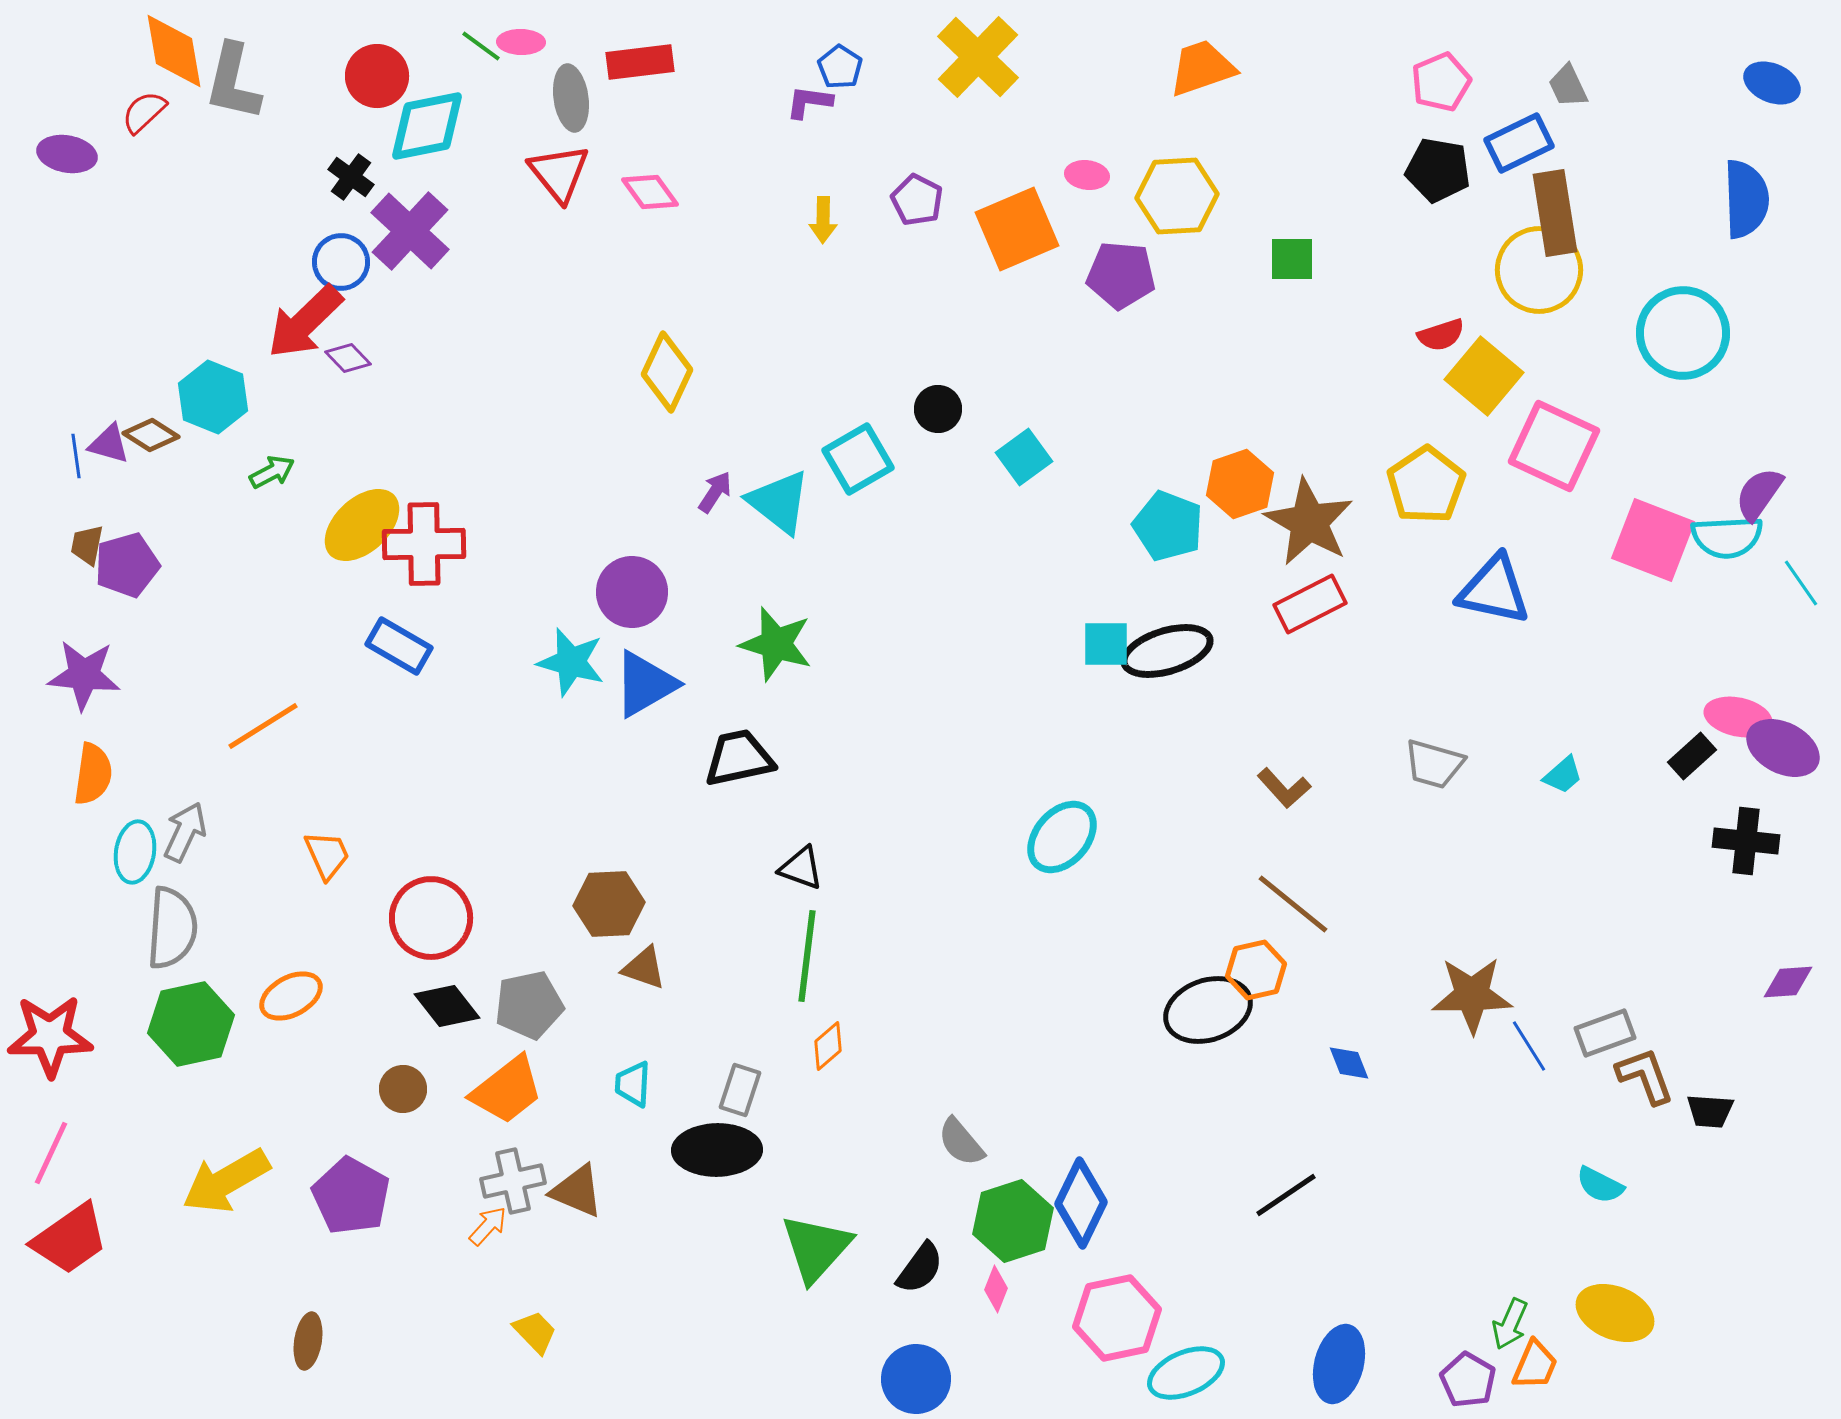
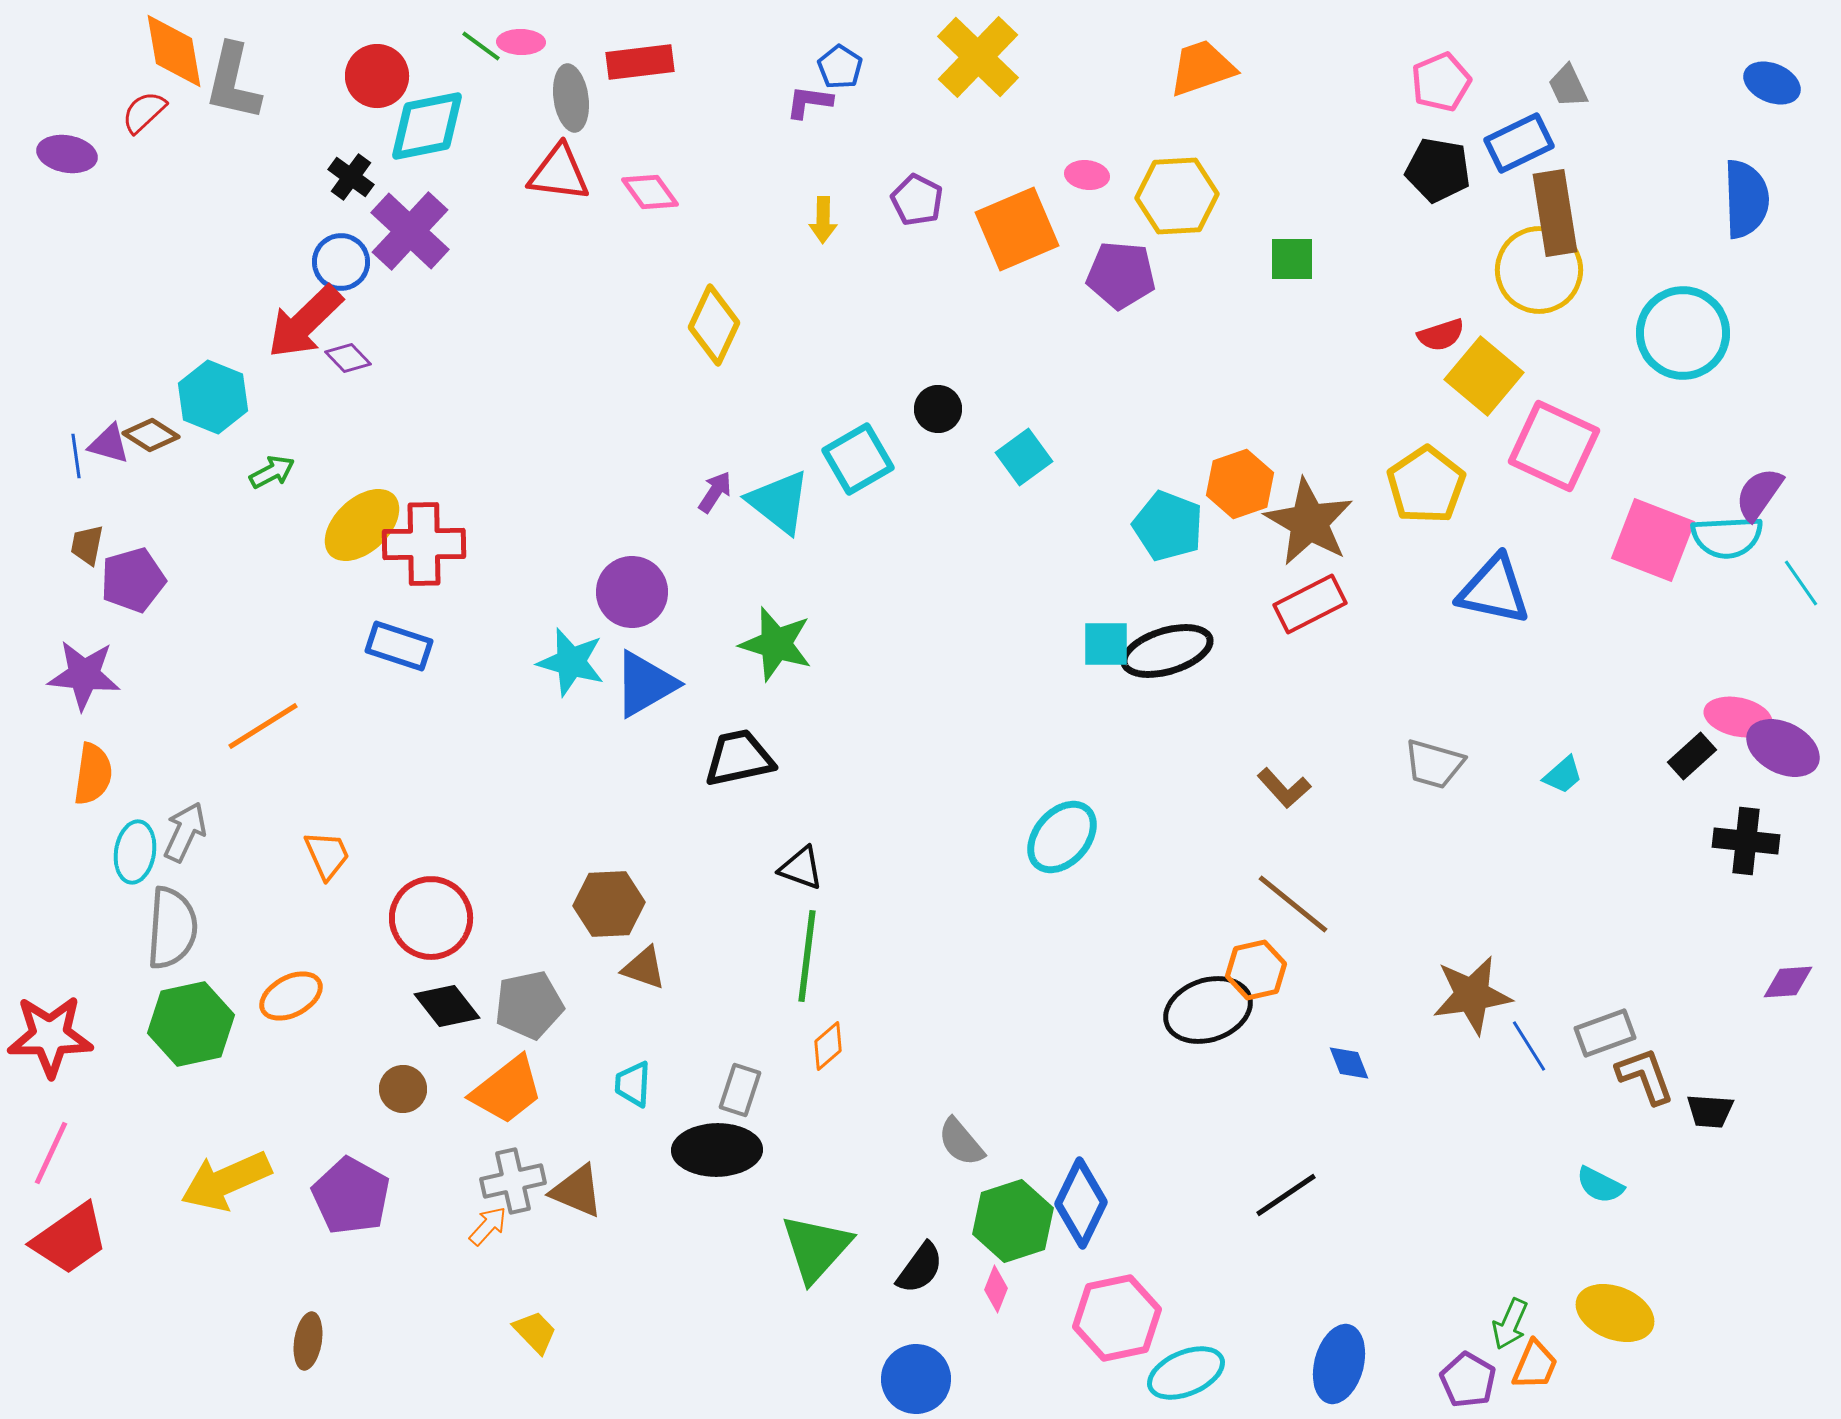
red triangle at (559, 173): rotated 44 degrees counterclockwise
yellow diamond at (667, 372): moved 47 px right, 47 px up
purple pentagon at (127, 565): moved 6 px right, 15 px down
blue rectangle at (399, 646): rotated 12 degrees counterclockwise
brown star at (1472, 995): rotated 8 degrees counterclockwise
yellow arrow at (226, 1181): rotated 6 degrees clockwise
